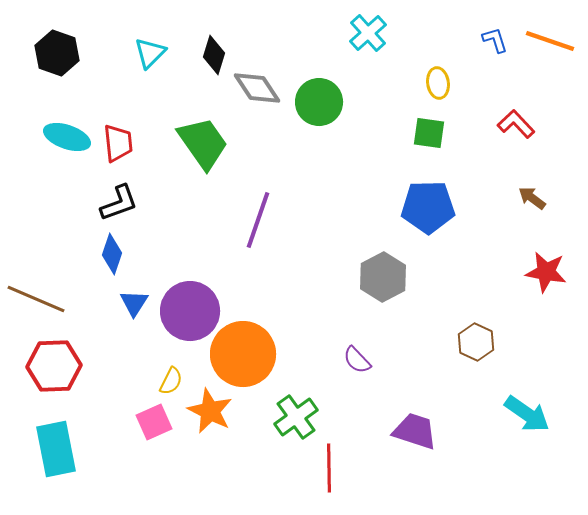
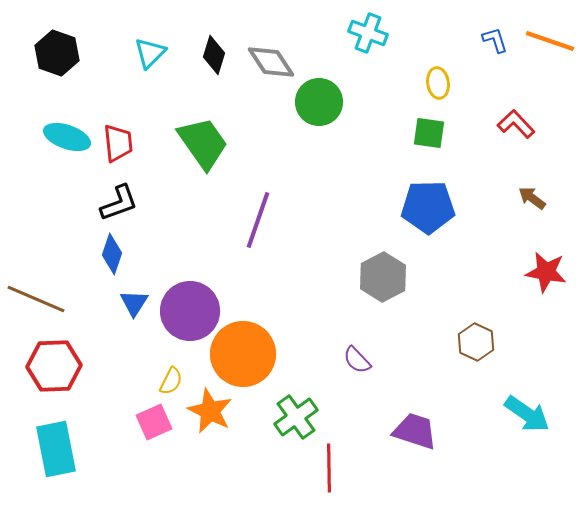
cyan cross: rotated 27 degrees counterclockwise
gray diamond: moved 14 px right, 26 px up
